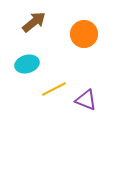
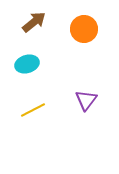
orange circle: moved 5 px up
yellow line: moved 21 px left, 21 px down
purple triangle: rotated 45 degrees clockwise
